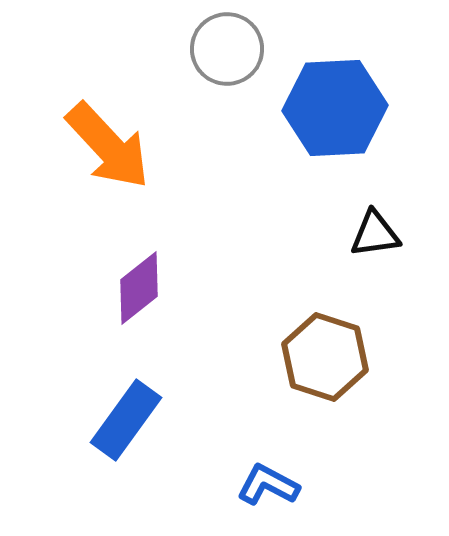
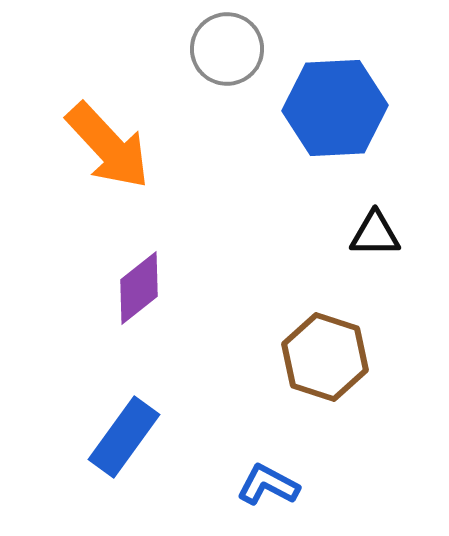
black triangle: rotated 8 degrees clockwise
blue rectangle: moved 2 px left, 17 px down
